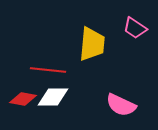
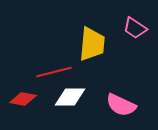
red line: moved 6 px right, 2 px down; rotated 20 degrees counterclockwise
white diamond: moved 17 px right
